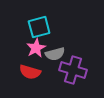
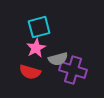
gray semicircle: moved 3 px right, 5 px down
